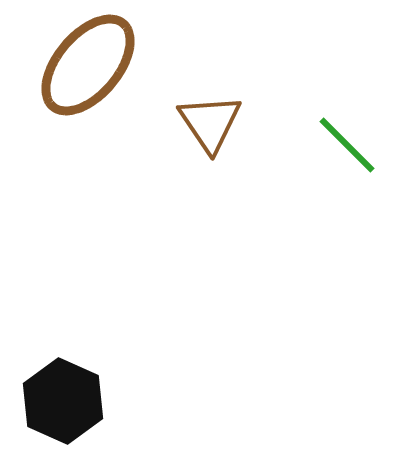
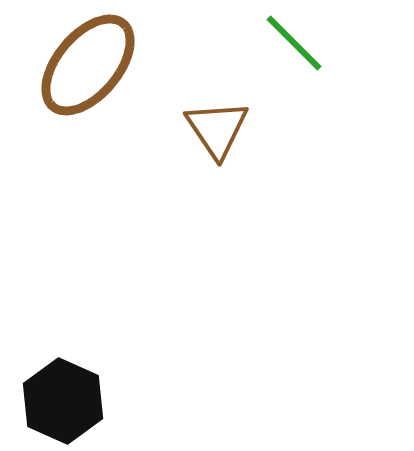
brown triangle: moved 7 px right, 6 px down
green line: moved 53 px left, 102 px up
